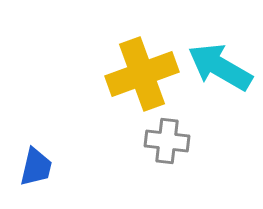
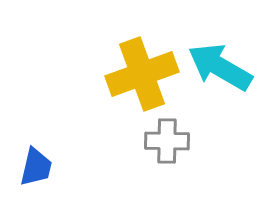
gray cross: rotated 6 degrees counterclockwise
